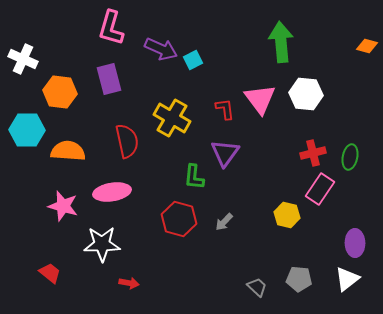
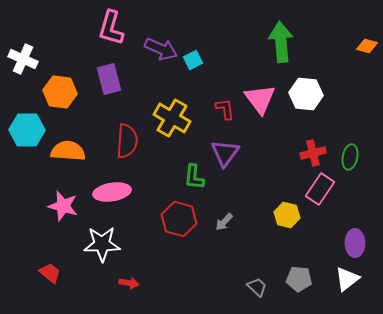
red semicircle: rotated 16 degrees clockwise
